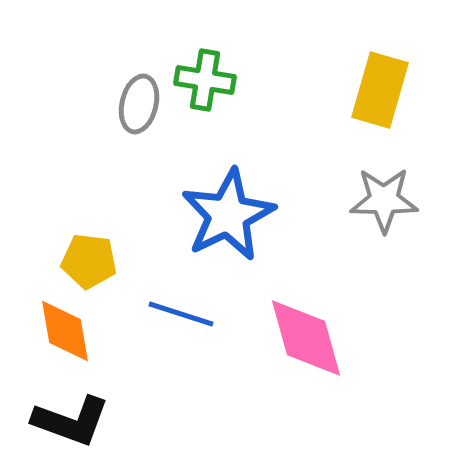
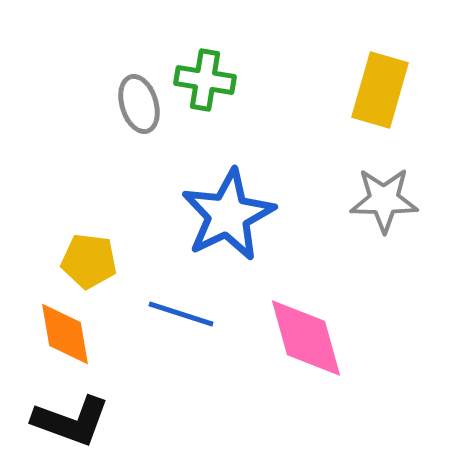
gray ellipse: rotated 30 degrees counterclockwise
orange diamond: moved 3 px down
